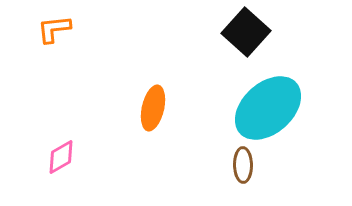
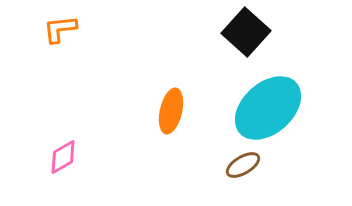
orange L-shape: moved 6 px right
orange ellipse: moved 18 px right, 3 px down
pink diamond: moved 2 px right
brown ellipse: rotated 60 degrees clockwise
